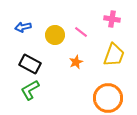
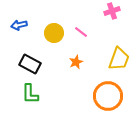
pink cross: moved 8 px up; rotated 28 degrees counterclockwise
blue arrow: moved 4 px left, 2 px up
yellow circle: moved 1 px left, 2 px up
yellow trapezoid: moved 5 px right, 4 px down
green L-shape: moved 4 px down; rotated 60 degrees counterclockwise
orange circle: moved 2 px up
